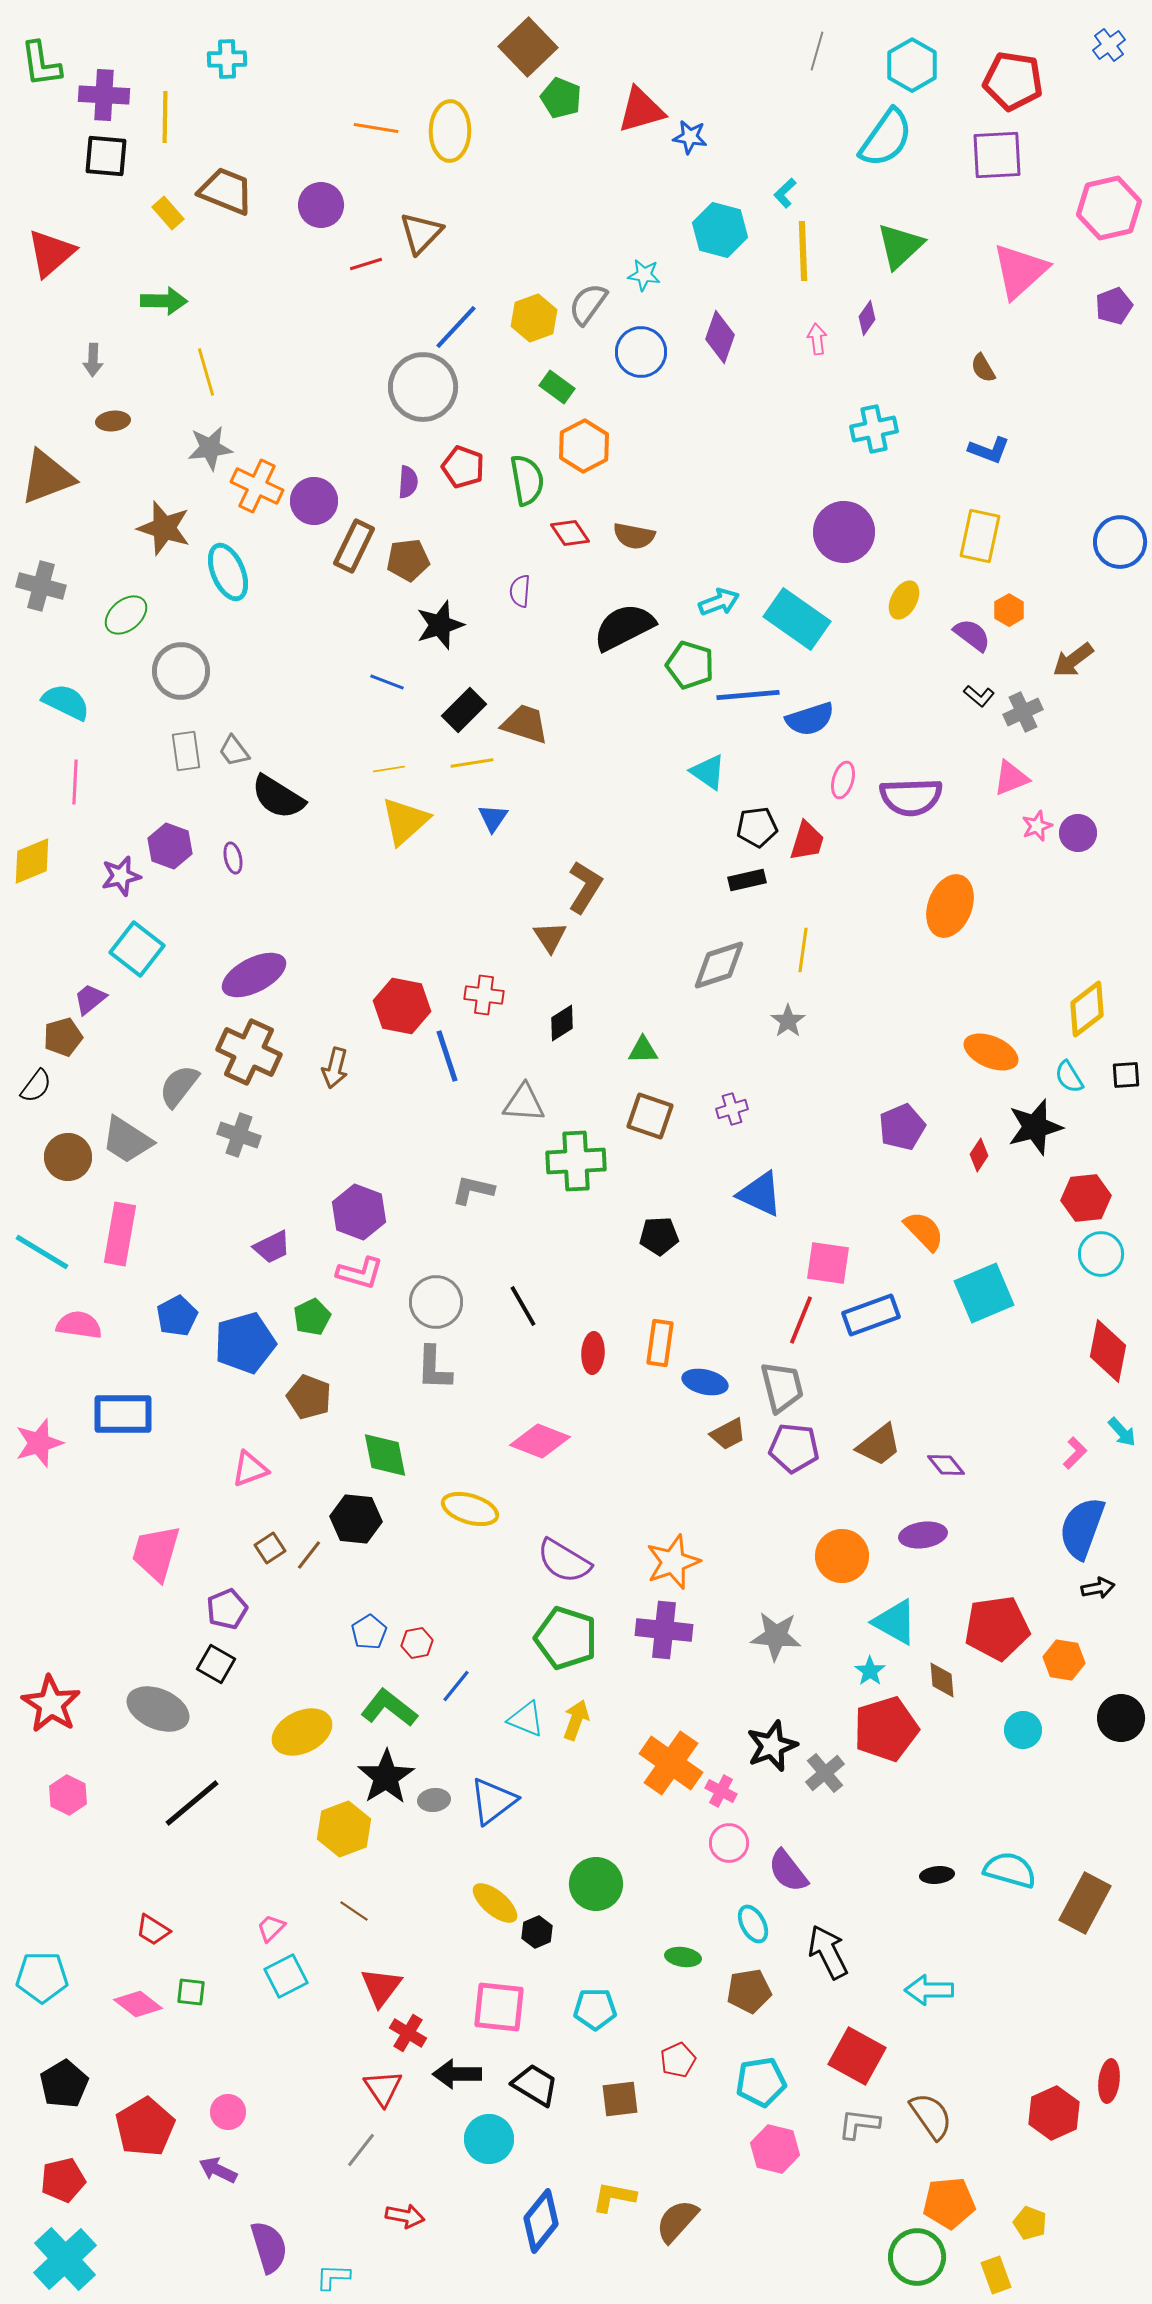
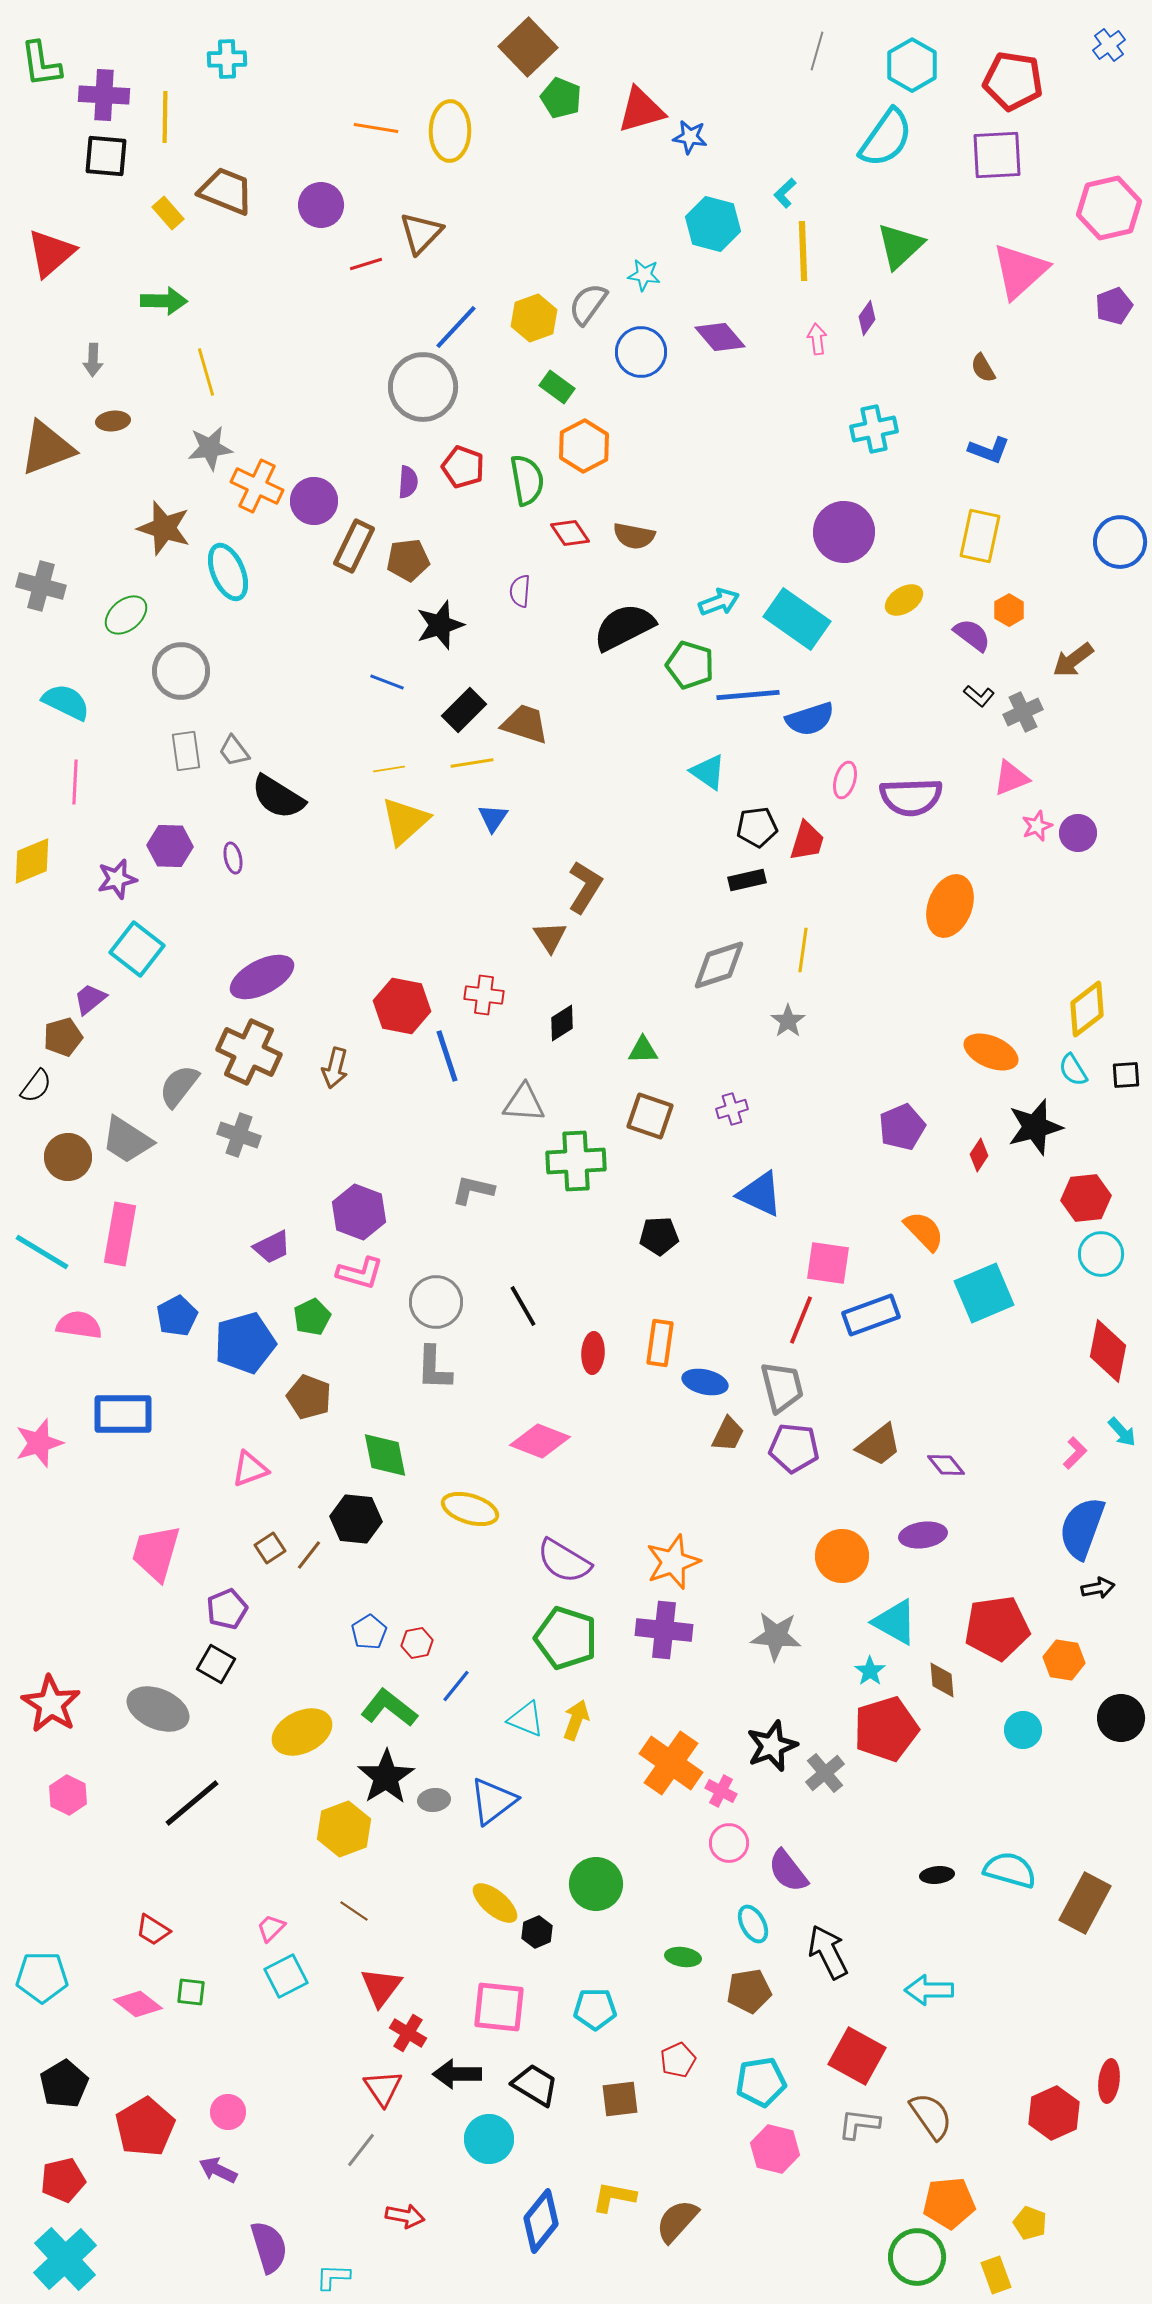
cyan hexagon at (720, 230): moved 7 px left, 6 px up
purple diamond at (720, 337): rotated 60 degrees counterclockwise
brown triangle at (47, 477): moved 29 px up
yellow ellipse at (904, 600): rotated 30 degrees clockwise
pink ellipse at (843, 780): moved 2 px right
purple hexagon at (170, 846): rotated 18 degrees counterclockwise
purple star at (121, 876): moved 4 px left, 3 px down
purple ellipse at (254, 975): moved 8 px right, 2 px down
cyan semicircle at (1069, 1077): moved 4 px right, 7 px up
brown trapezoid at (728, 1434): rotated 36 degrees counterclockwise
